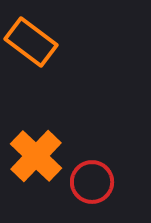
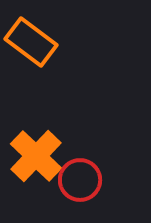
red circle: moved 12 px left, 2 px up
